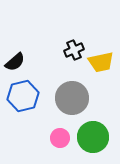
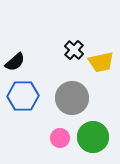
black cross: rotated 24 degrees counterclockwise
blue hexagon: rotated 12 degrees clockwise
